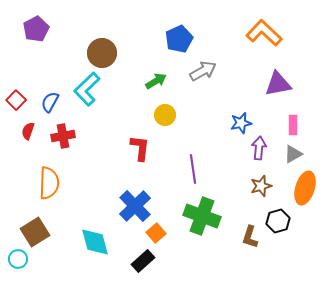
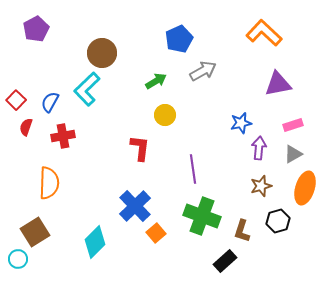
pink rectangle: rotated 72 degrees clockwise
red semicircle: moved 2 px left, 4 px up
brown L-shape: moved 8 px left, 6 px up
cyan diamond: rotated 60 degrees clockwise
black rectangle: moved 82 px right
